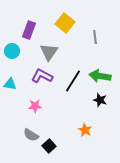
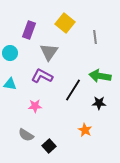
cyan circle: moved 2 px left, 2 px down
black line: moved 9 px down
black star: moved 1 px left, 3 px down; rotated 16 degrees counterclockwise
gray semicircle: moved 5 px left
